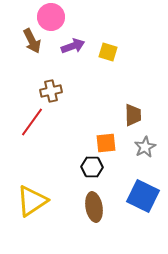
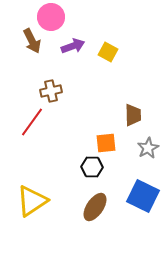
yellow square: rotated 12 degrees clockwise
gray star: moved 3 px right, 1 px down
brown ellipse: moved 1 px right; rotated 44 degrees clockwise
